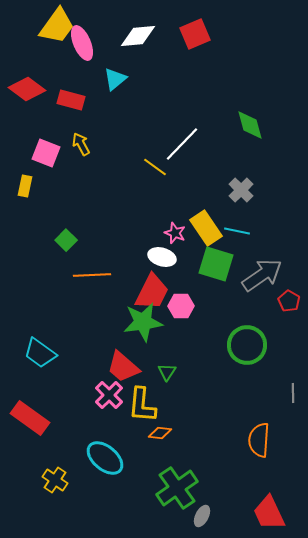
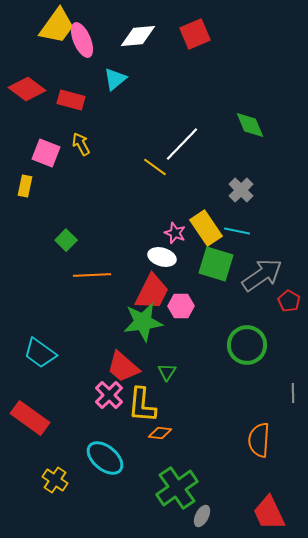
pink ellipse at (82, 43): moved 3 px up
green diamond at (250, 125): rotated 8 degrees counterclockwise
